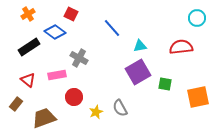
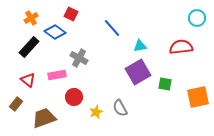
orange cross: moved 3 px right, 4 px down
black rectangle: rotated 15 degrees counterclockwise
